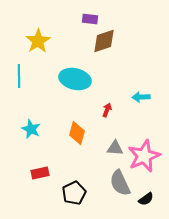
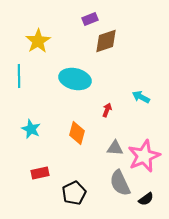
purple rectangle: rotated 28 degrees counterclockwise
brown diamond: moved 2 px right
cyan arrow: rotated 30 degrees clockwise
